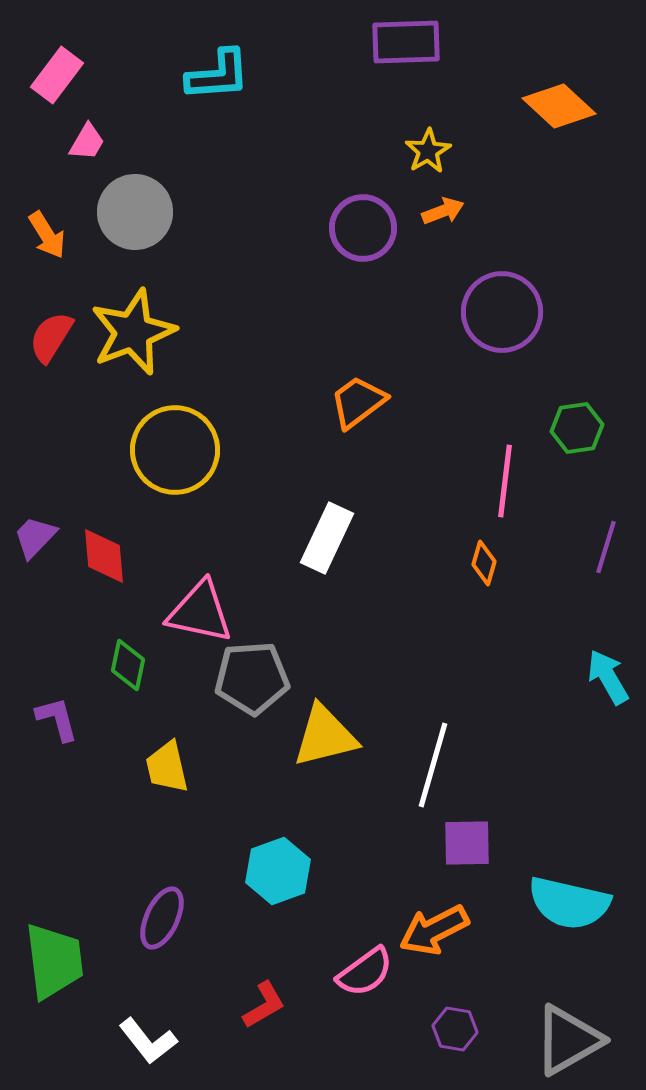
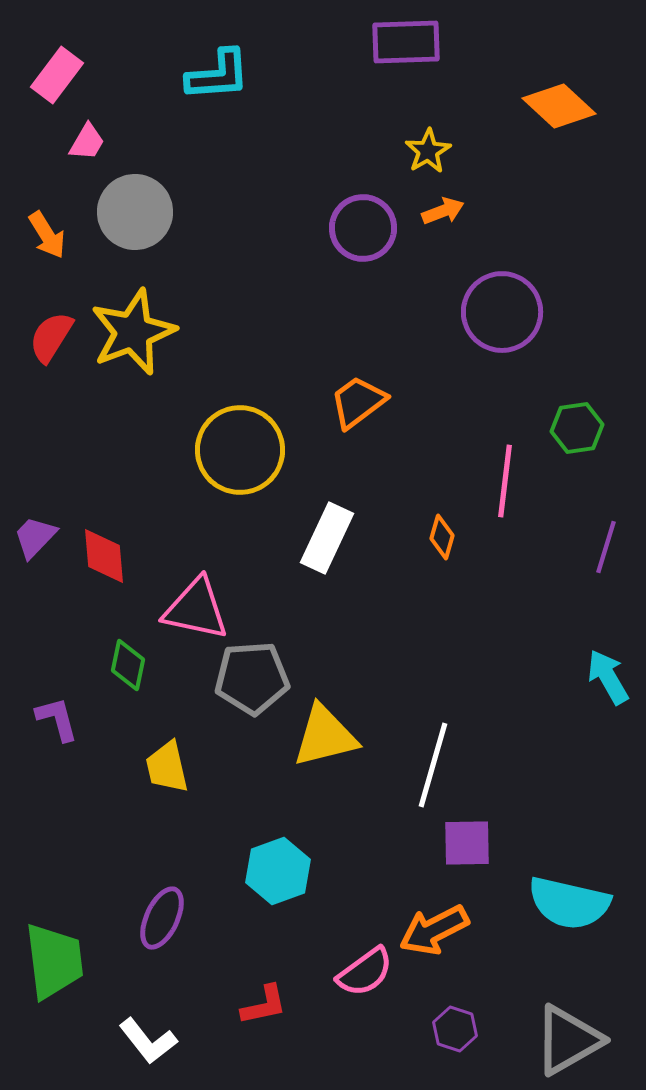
yellow circle at (175, 450): moved 65 px right
orange diamond at (484, 563): moved 42 px left, 26 px up
pink triangle at (200, 612): moved 4 px left, 3 px up
red L-shape at (264, 1005): rotated 18 degrees clockwise
purple hexagon at (455, 1029): rotated 9 degrees clockwise
